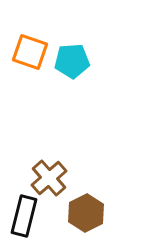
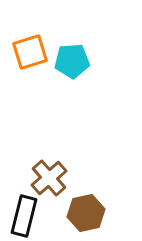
orange square: rotated 36 degrees counterclockwise
brown hexagon: rotated 15 degrees clockwise
